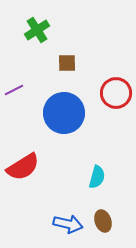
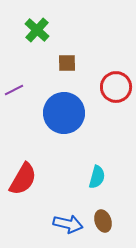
green cross: rotated 15 degrees counterclockwise
red circle: moved 6 px up
red semicircle: moved 12 px down; rotated 28 degrees counterclockwise
